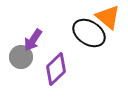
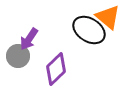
black ellipse: moved 3 px up
purple arrow: moved 4 px left, 1 px up
gray circle: moved 3 px left, 1 px up
